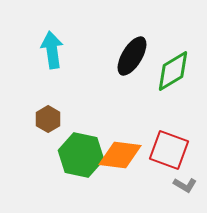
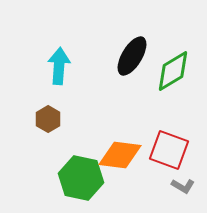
cyan arrow: moved 7 px right, 16 px down; rotated 12 degrees clockwise
green hexagon: moved 23 px down
gray L-shape: moved 2 px left, 1 px down
